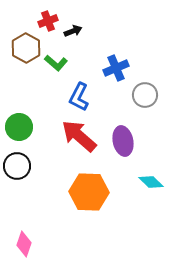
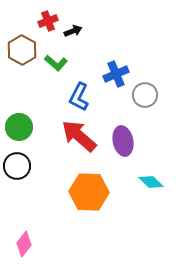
brown hexagon: moved 4 px left, 2 px down
blue cross: moved 6 px down
pink diamond: rotated 20 degrees clockwise
